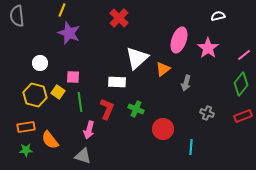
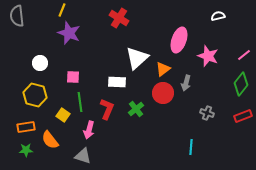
red cross: rotated 12 degrees counterclockwise
pink star: moved 8 px down; rotated 15 degrees counterclockwise
yellow square: moved 5 px right, 23 px down
green cross: rotated 28 degrees clockwise
red circle: moved 36 px up
